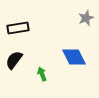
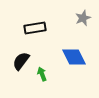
gray star: moved 3 px left
black rectangle: moved 17 px right
black semicircle: moved 7 px right, 1 px down
